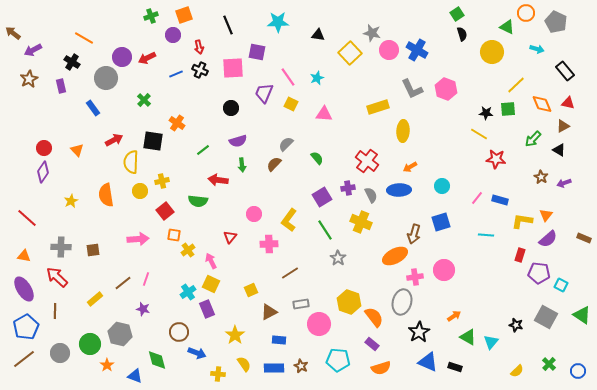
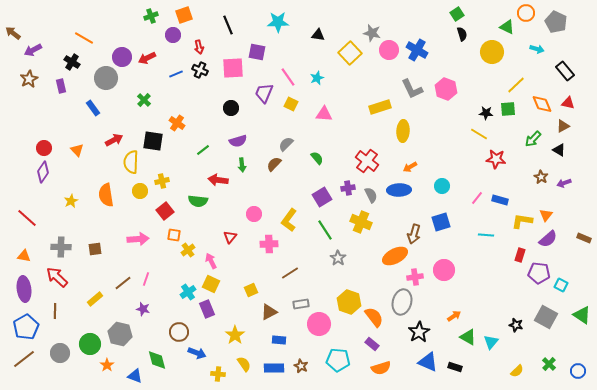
yellow rectangle at (378, 107): moved 2 px right
brown square at (93, 250): moved 2 px right, 1 px up
purple ellipse at (24, 289): rotated 25 degrees clockwise
